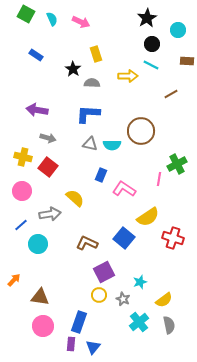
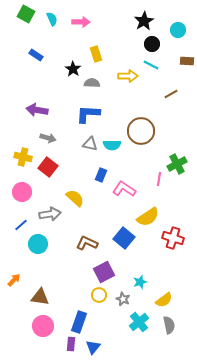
black star at (147, 18): moved 3 px left, 3 px down
pink arrow at (81, 22): rotated 24 degrees counterclockwise
pink circle at (22, 191): moved 1 px down
